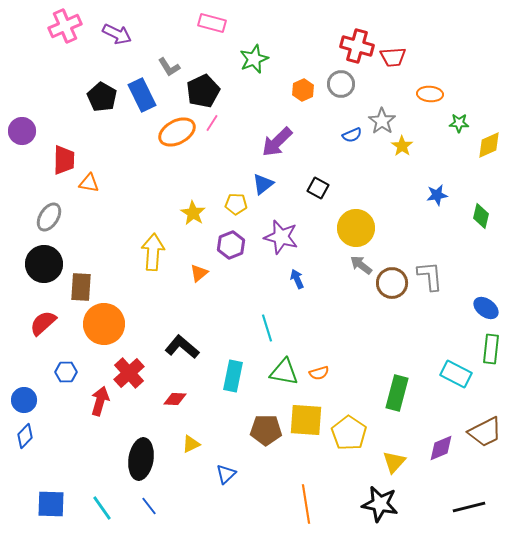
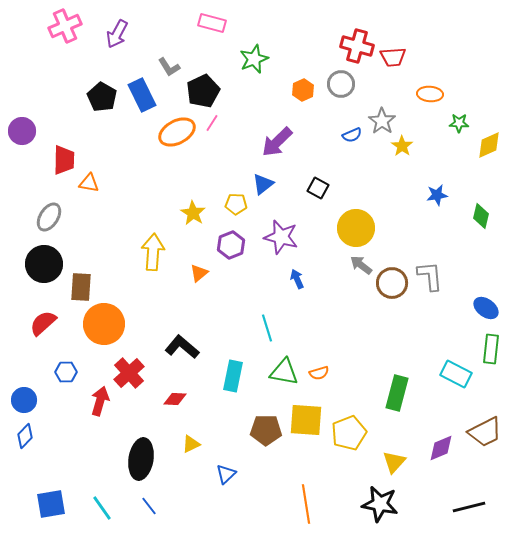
purple arrow at (117, 34): rotated 92 degrees clockwise
yellow pentagon at (349, 433): rotated 16 degrees clockwise
blue square at (51, 504): rotated 12 degrees counterclockwise
